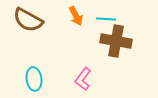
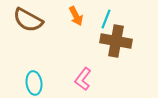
cyan line: rotated 72 degrees counterclockwise
cyan ellipse: moved 4 px down
